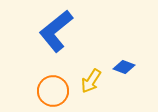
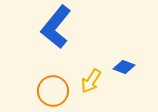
blue L-shape: moved 4 px up; rotated 12 degrees counterclockwise
